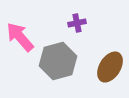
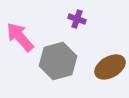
purple cross: moved 4 px up; rotated 30 degrees clockwise
brown ellipse: rotated 28 degrees clockwise
